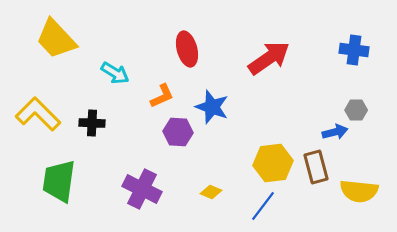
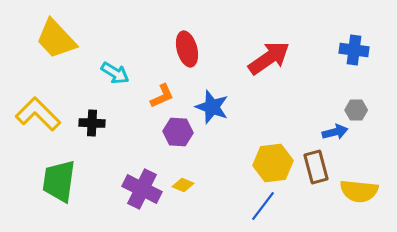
yellow diamond: moved 28 px left, 7 px up
